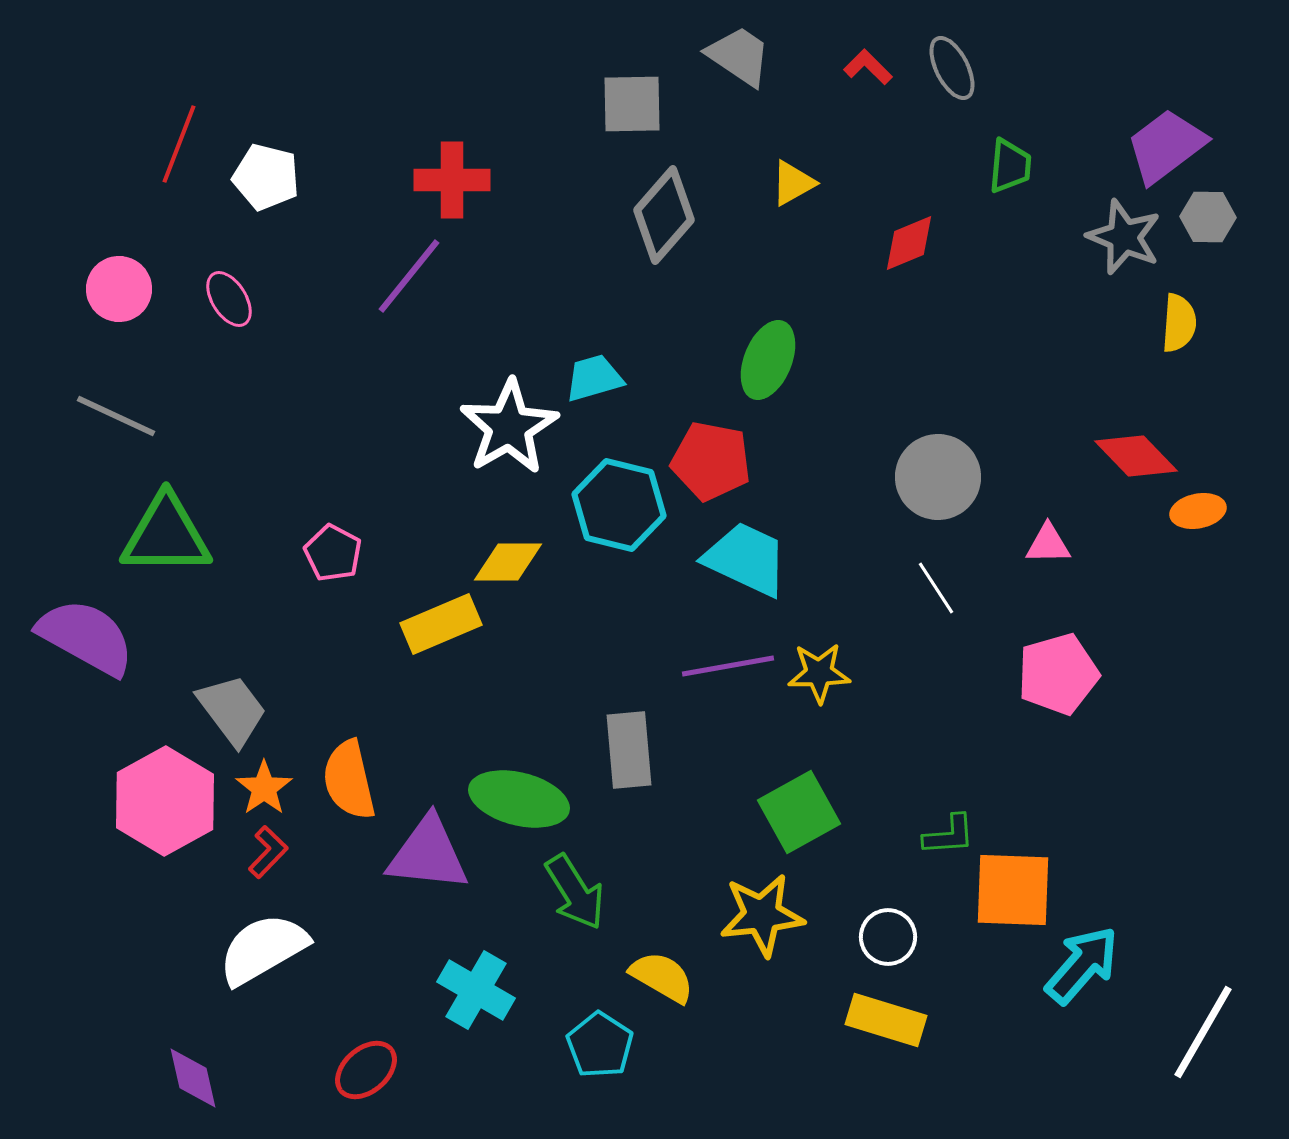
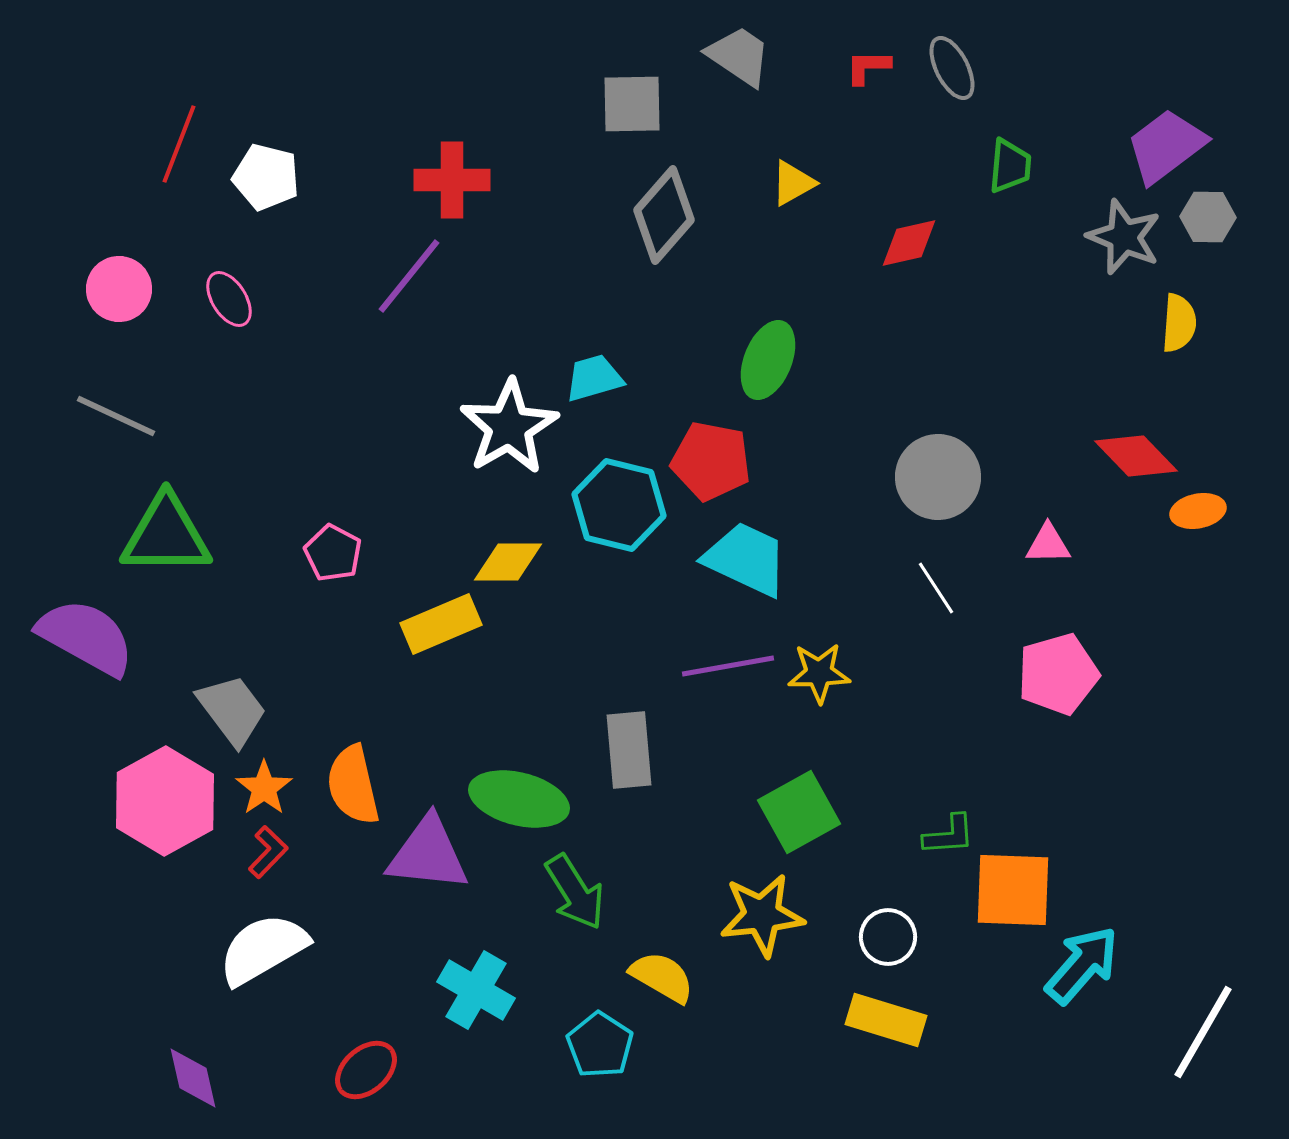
red L-shape at (868, 67): rotated 45 degrees counterclockwise
red diamond at (909, 243): rotated 10 degrees clockwise
orange semicircle at (349, 780): moved 4 px right, 5 px down
